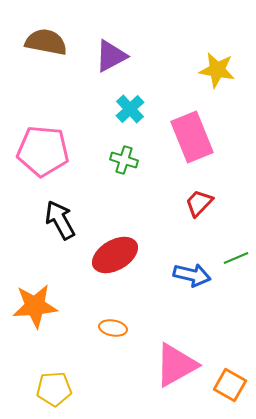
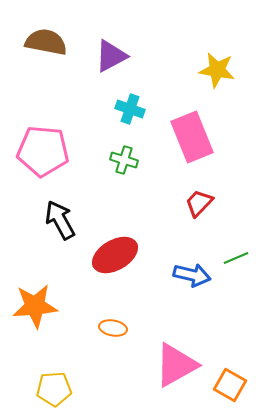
cyan cross: rotated 28 degrees counterclockwise
